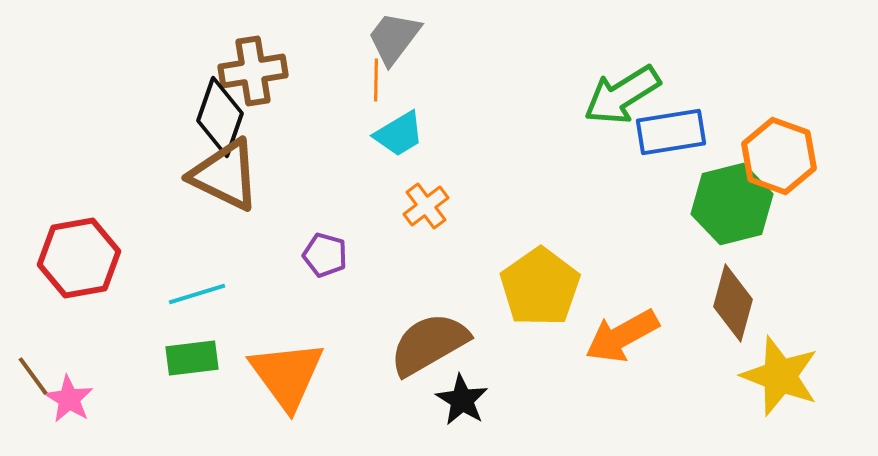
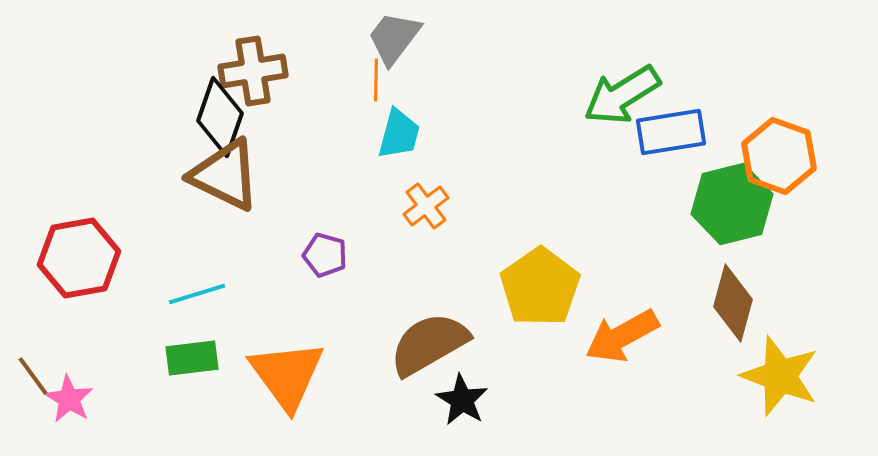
cyan trapezoid: rotated 44 degrees counterclockwise
